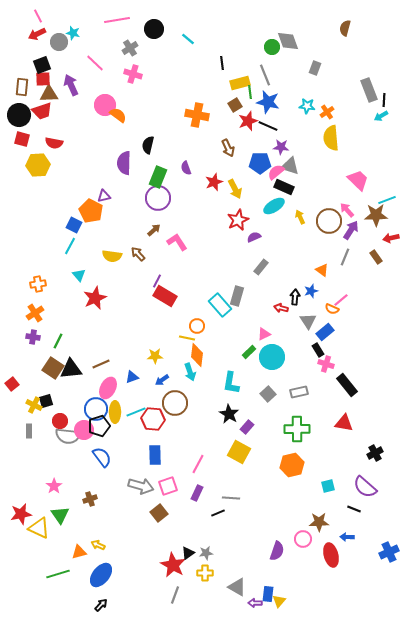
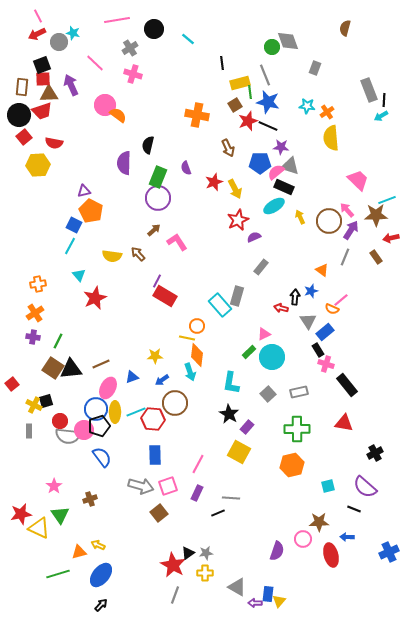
red square at (22, 139): moved 2 px right, 2 px up; rotated 35 degrees clockwise
purple triangle at (104, 196): moved 20 px left, 5 px up
